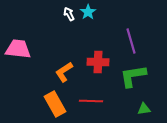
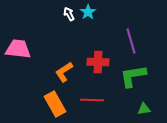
red line: moved 1 px right, 1 px up
